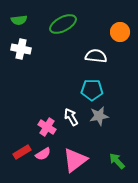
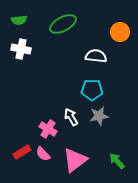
pink cross: moved 1 px right, 2 px down
pink semicircle: rotated 77 degrees clockwise
